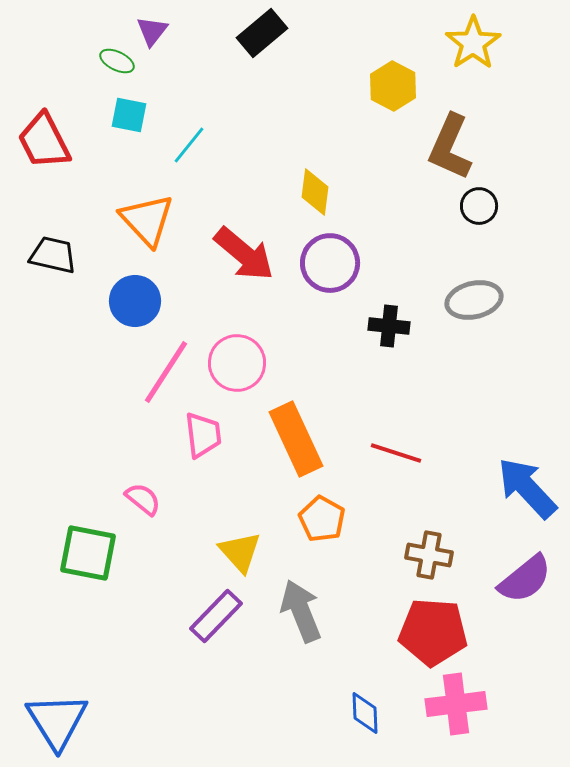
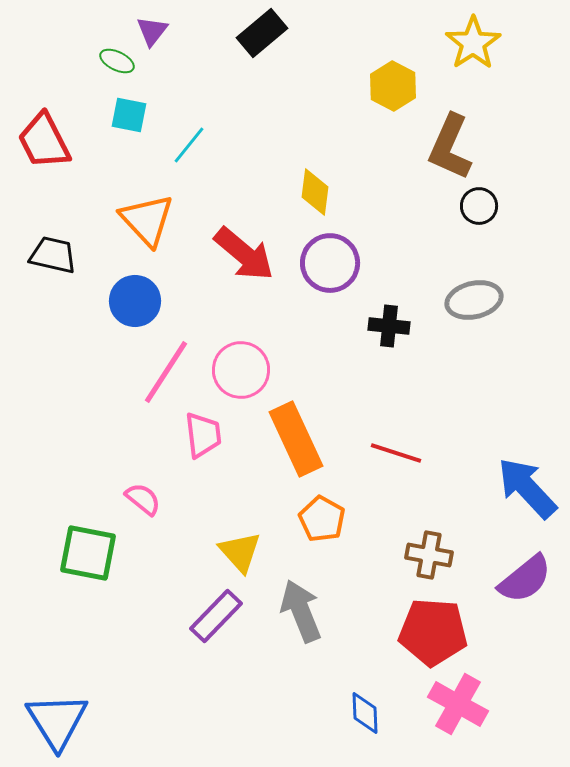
pink circle: moved 4 px right, 7 px down
pink cross: moved 2 px right; rotated 36 degrees clockwise
